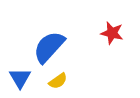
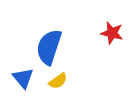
blue semicircle: rotated 24 degrees counterclockwise
blue triangle: moved 3 px right; rotated 10 degrees counterclockwise
